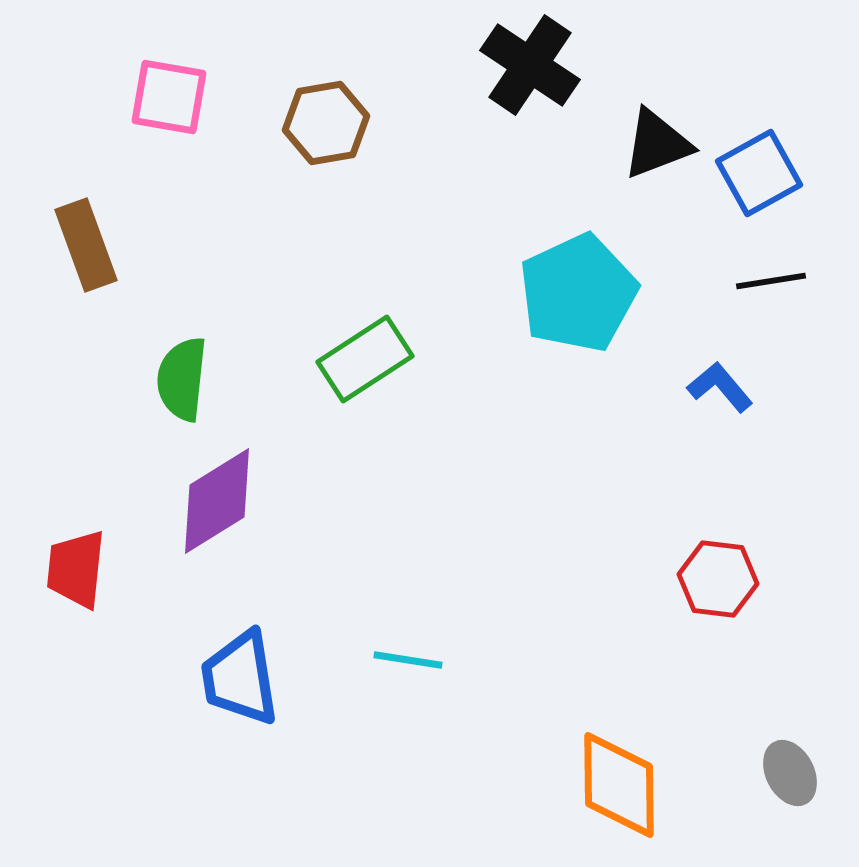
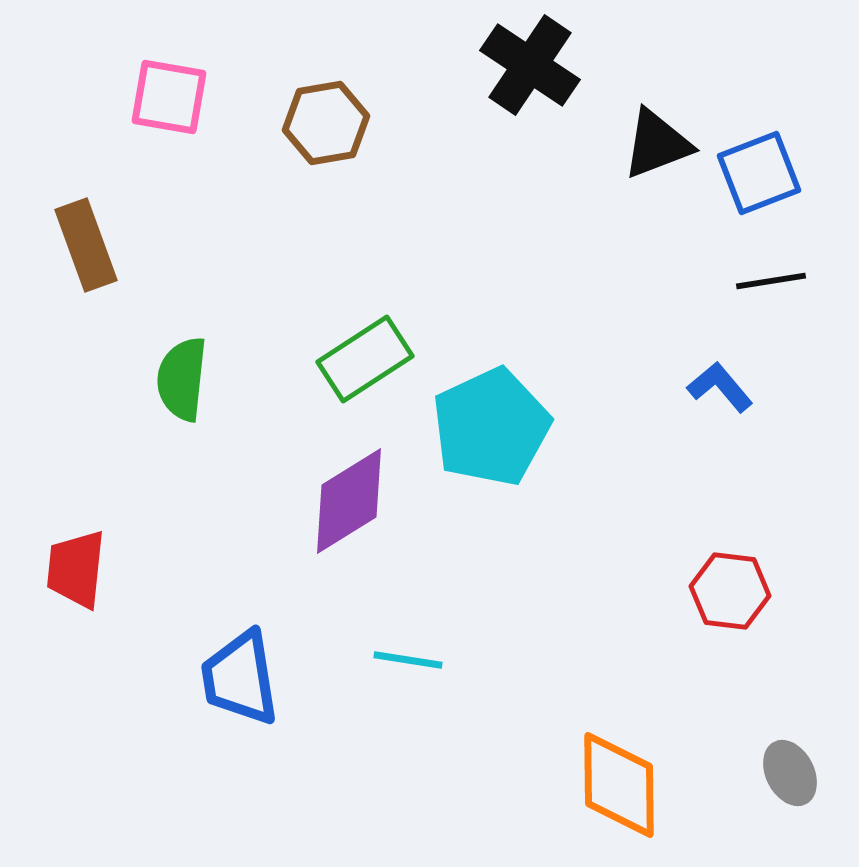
blue square: rotated 8 degrees clockwise
cyan pentagon: moved 87 px left, 134 px down
purple diamond: moved 132 px right
red hexagon: moved 12 px right, 12 px down
